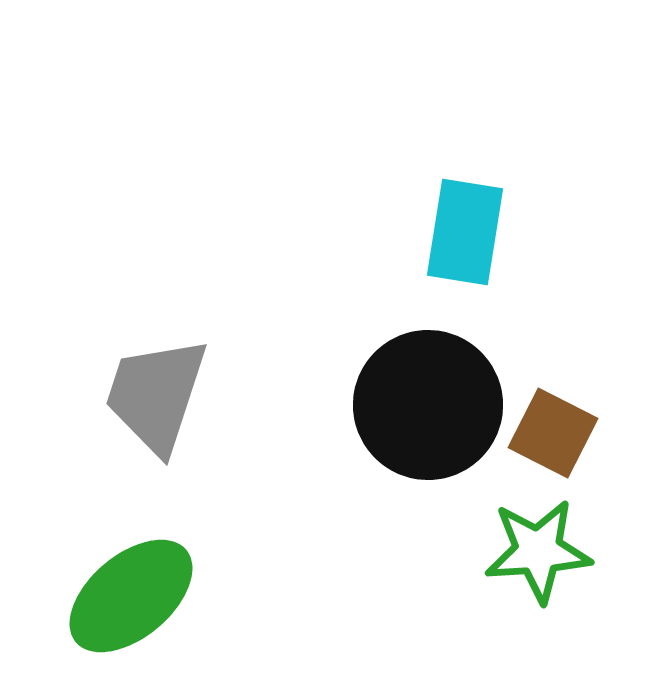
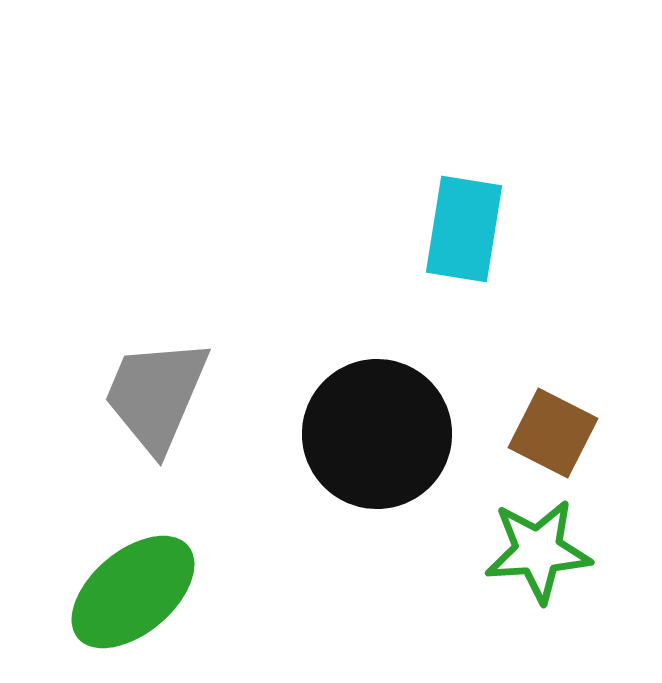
cyan rectangle: moved 1 px left, 3 px up
gray trapezoid: rotated 5 degrees clockwise
black circle: moved 51 px left, 29 px down
green ellipse: moved 2 px right, 4 px up
